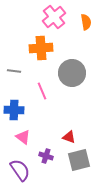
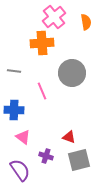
orange cross: moved 1 px right, 5 px up
